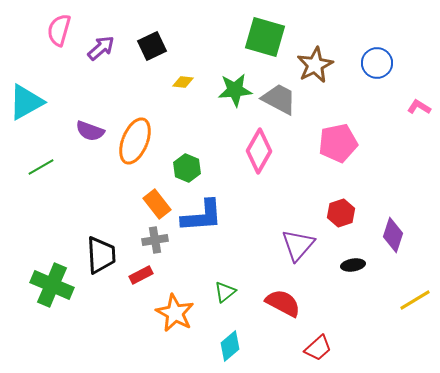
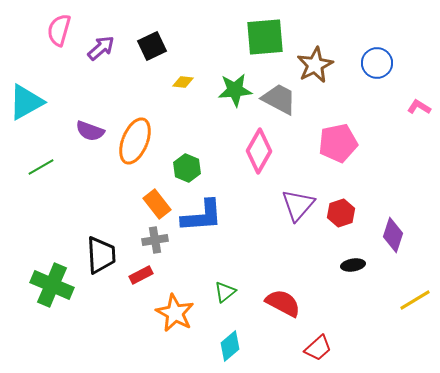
green square: rotated 21 degrees counterclockwise
purple triangle: moved 40 px up
